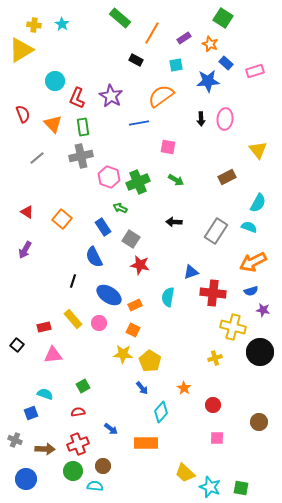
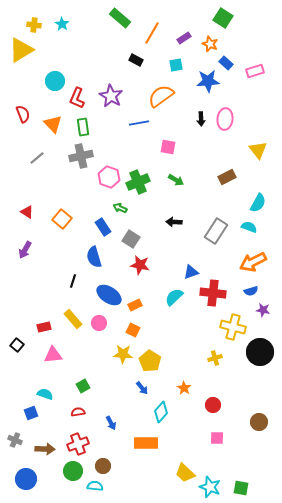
blue semicircle at (94, 257): rotated 10 degrees clockwise
cyan semicircle at (168, 297): moved 6 px right; rotated 36 degrees clockwise
blue arrow at (111, 429): moved 6 px up; rotated 24 degrees clockwise
